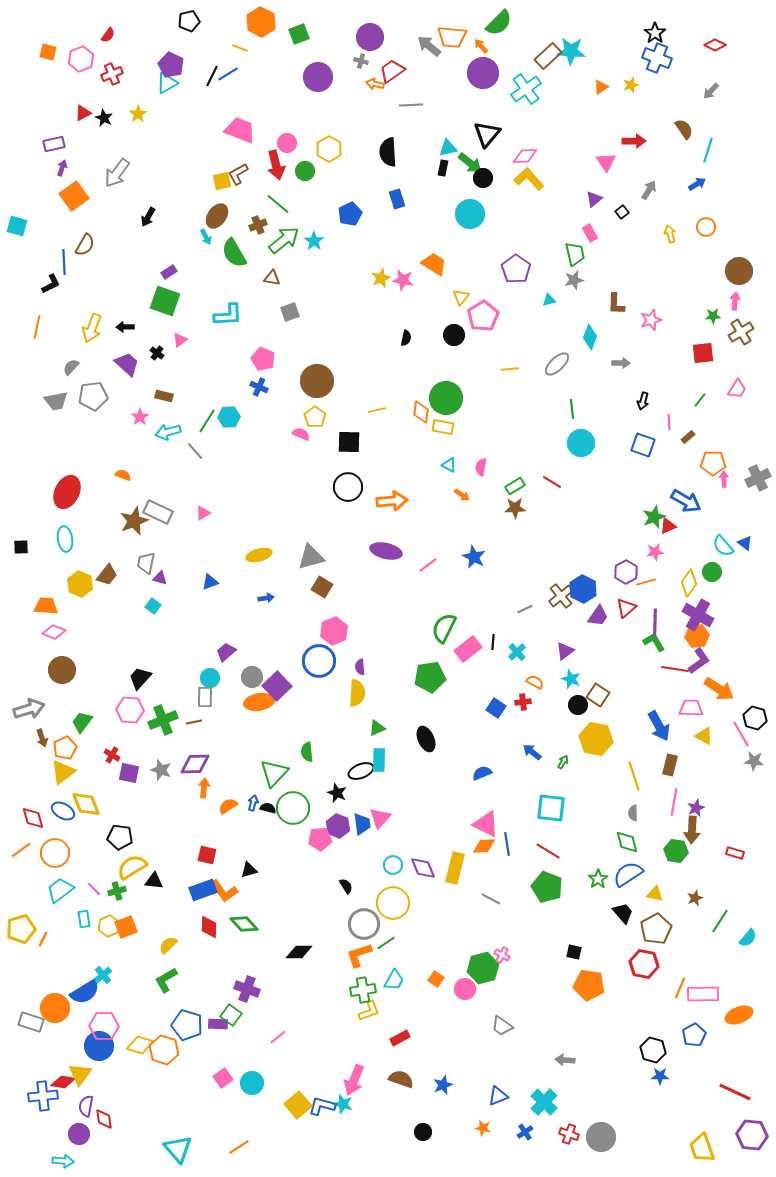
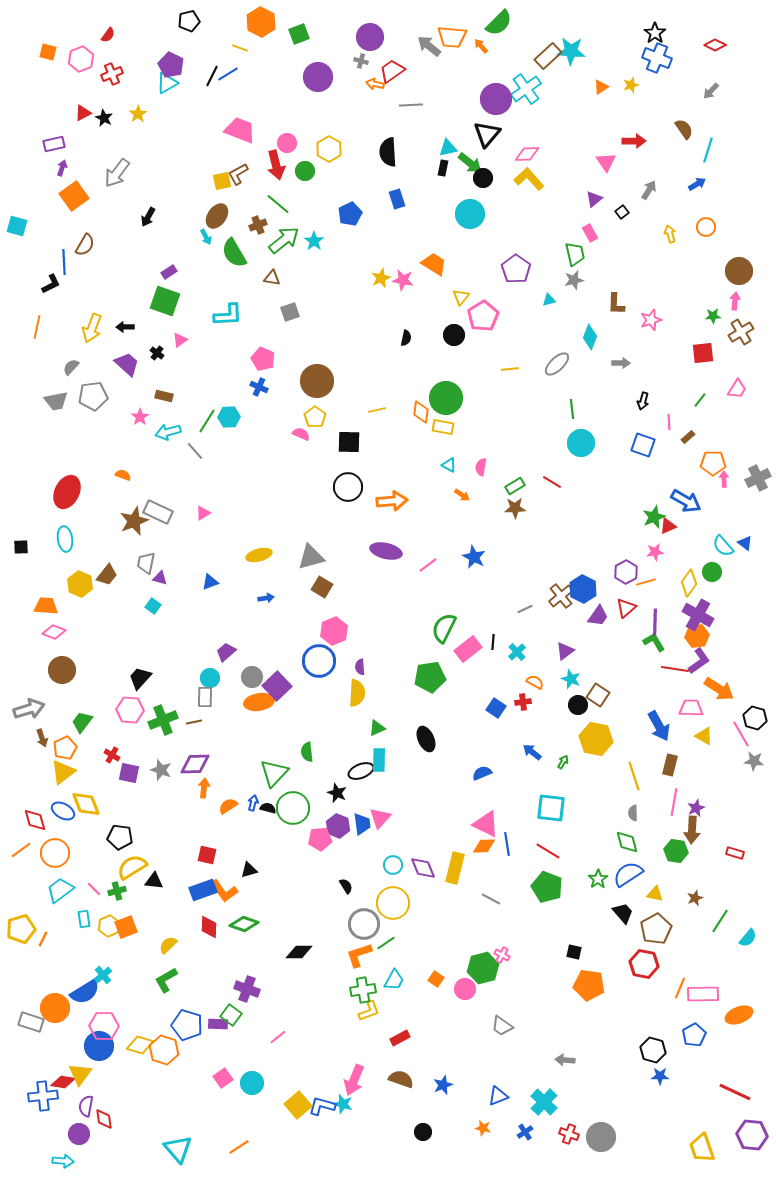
purple circle at (483, 73): moved 13 px right, 26 px down
pink diamond at (525, 156): moved 2 px right, 2 px up
red diamond at (33, 818): moved 2 px right, 2 px down
green diamond at (244, 924): rotated 28 degrees counterclockwise
